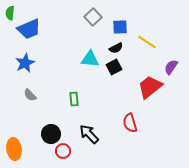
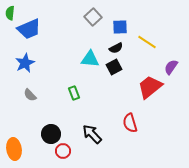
green rectangle: moved 6 px up; rotated 16 degrees counterclockwise
black arrow: moved 3 px right
